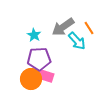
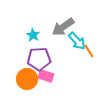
orange line: moved 23 px down
cyan star: moved 1 px left
orange circle: moved 4 px left
